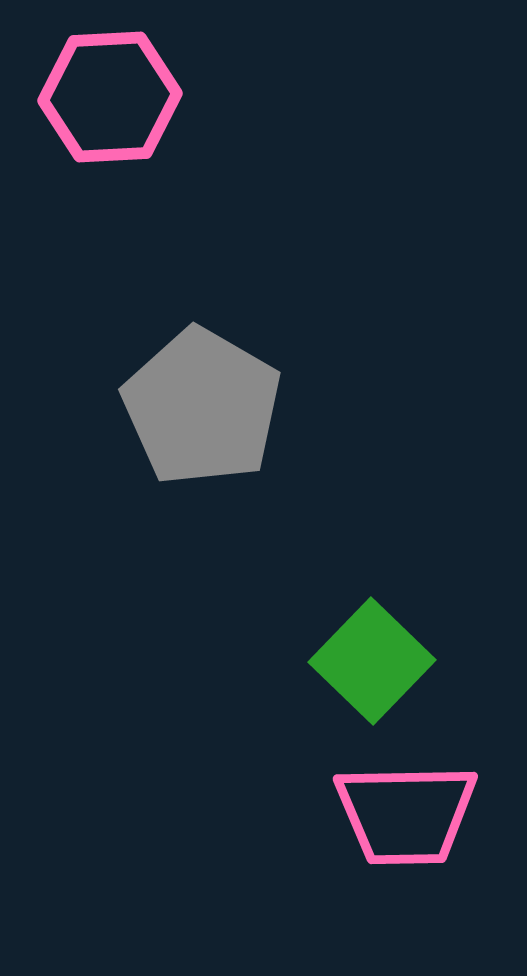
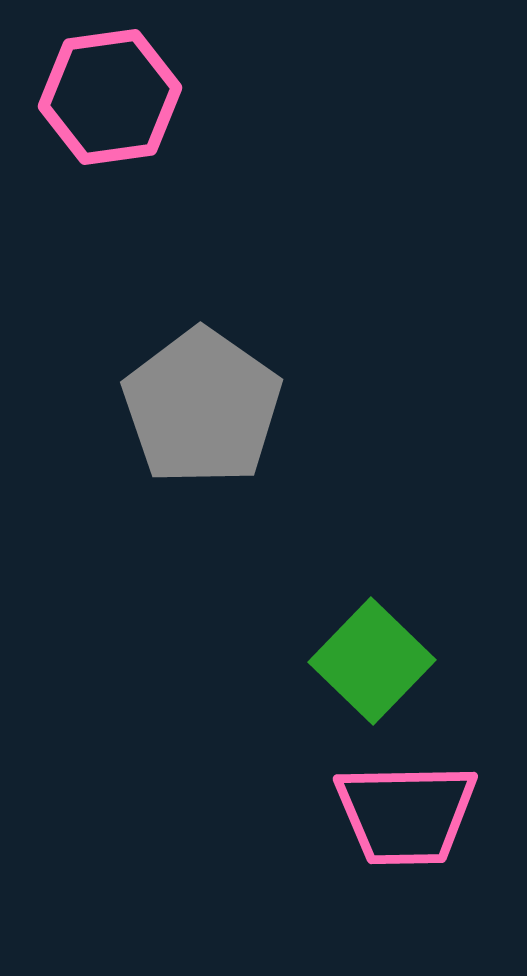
pink hexagon: rotated 5 degrees counterclockwise
gray pentagon: rotated 5 degrees clockwise
